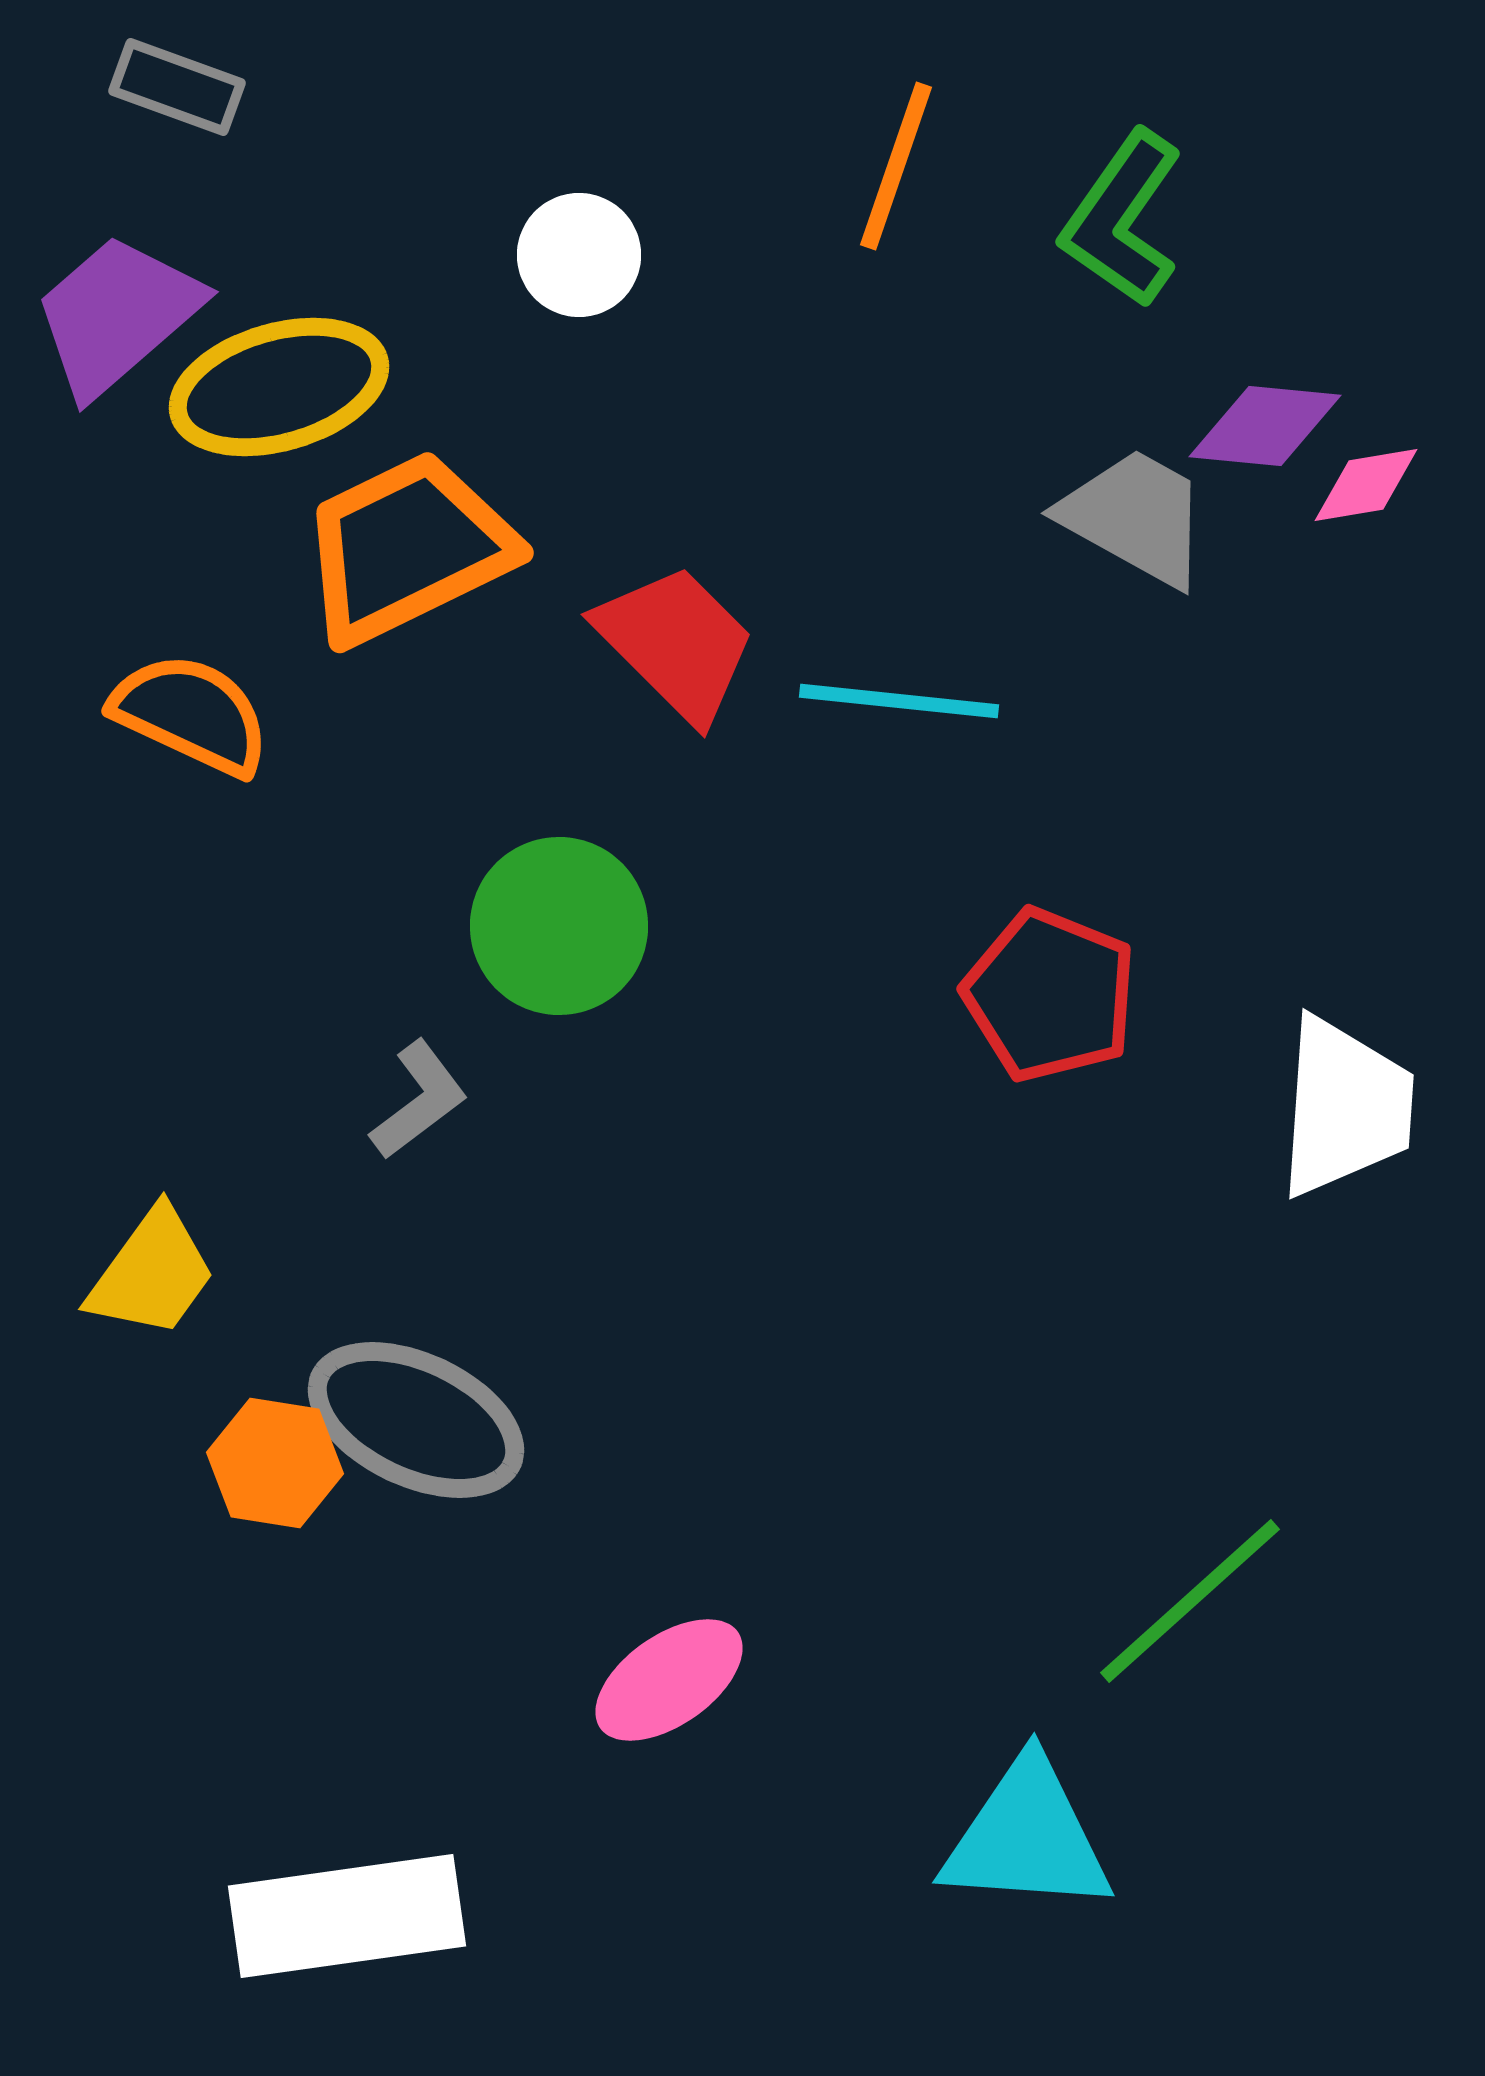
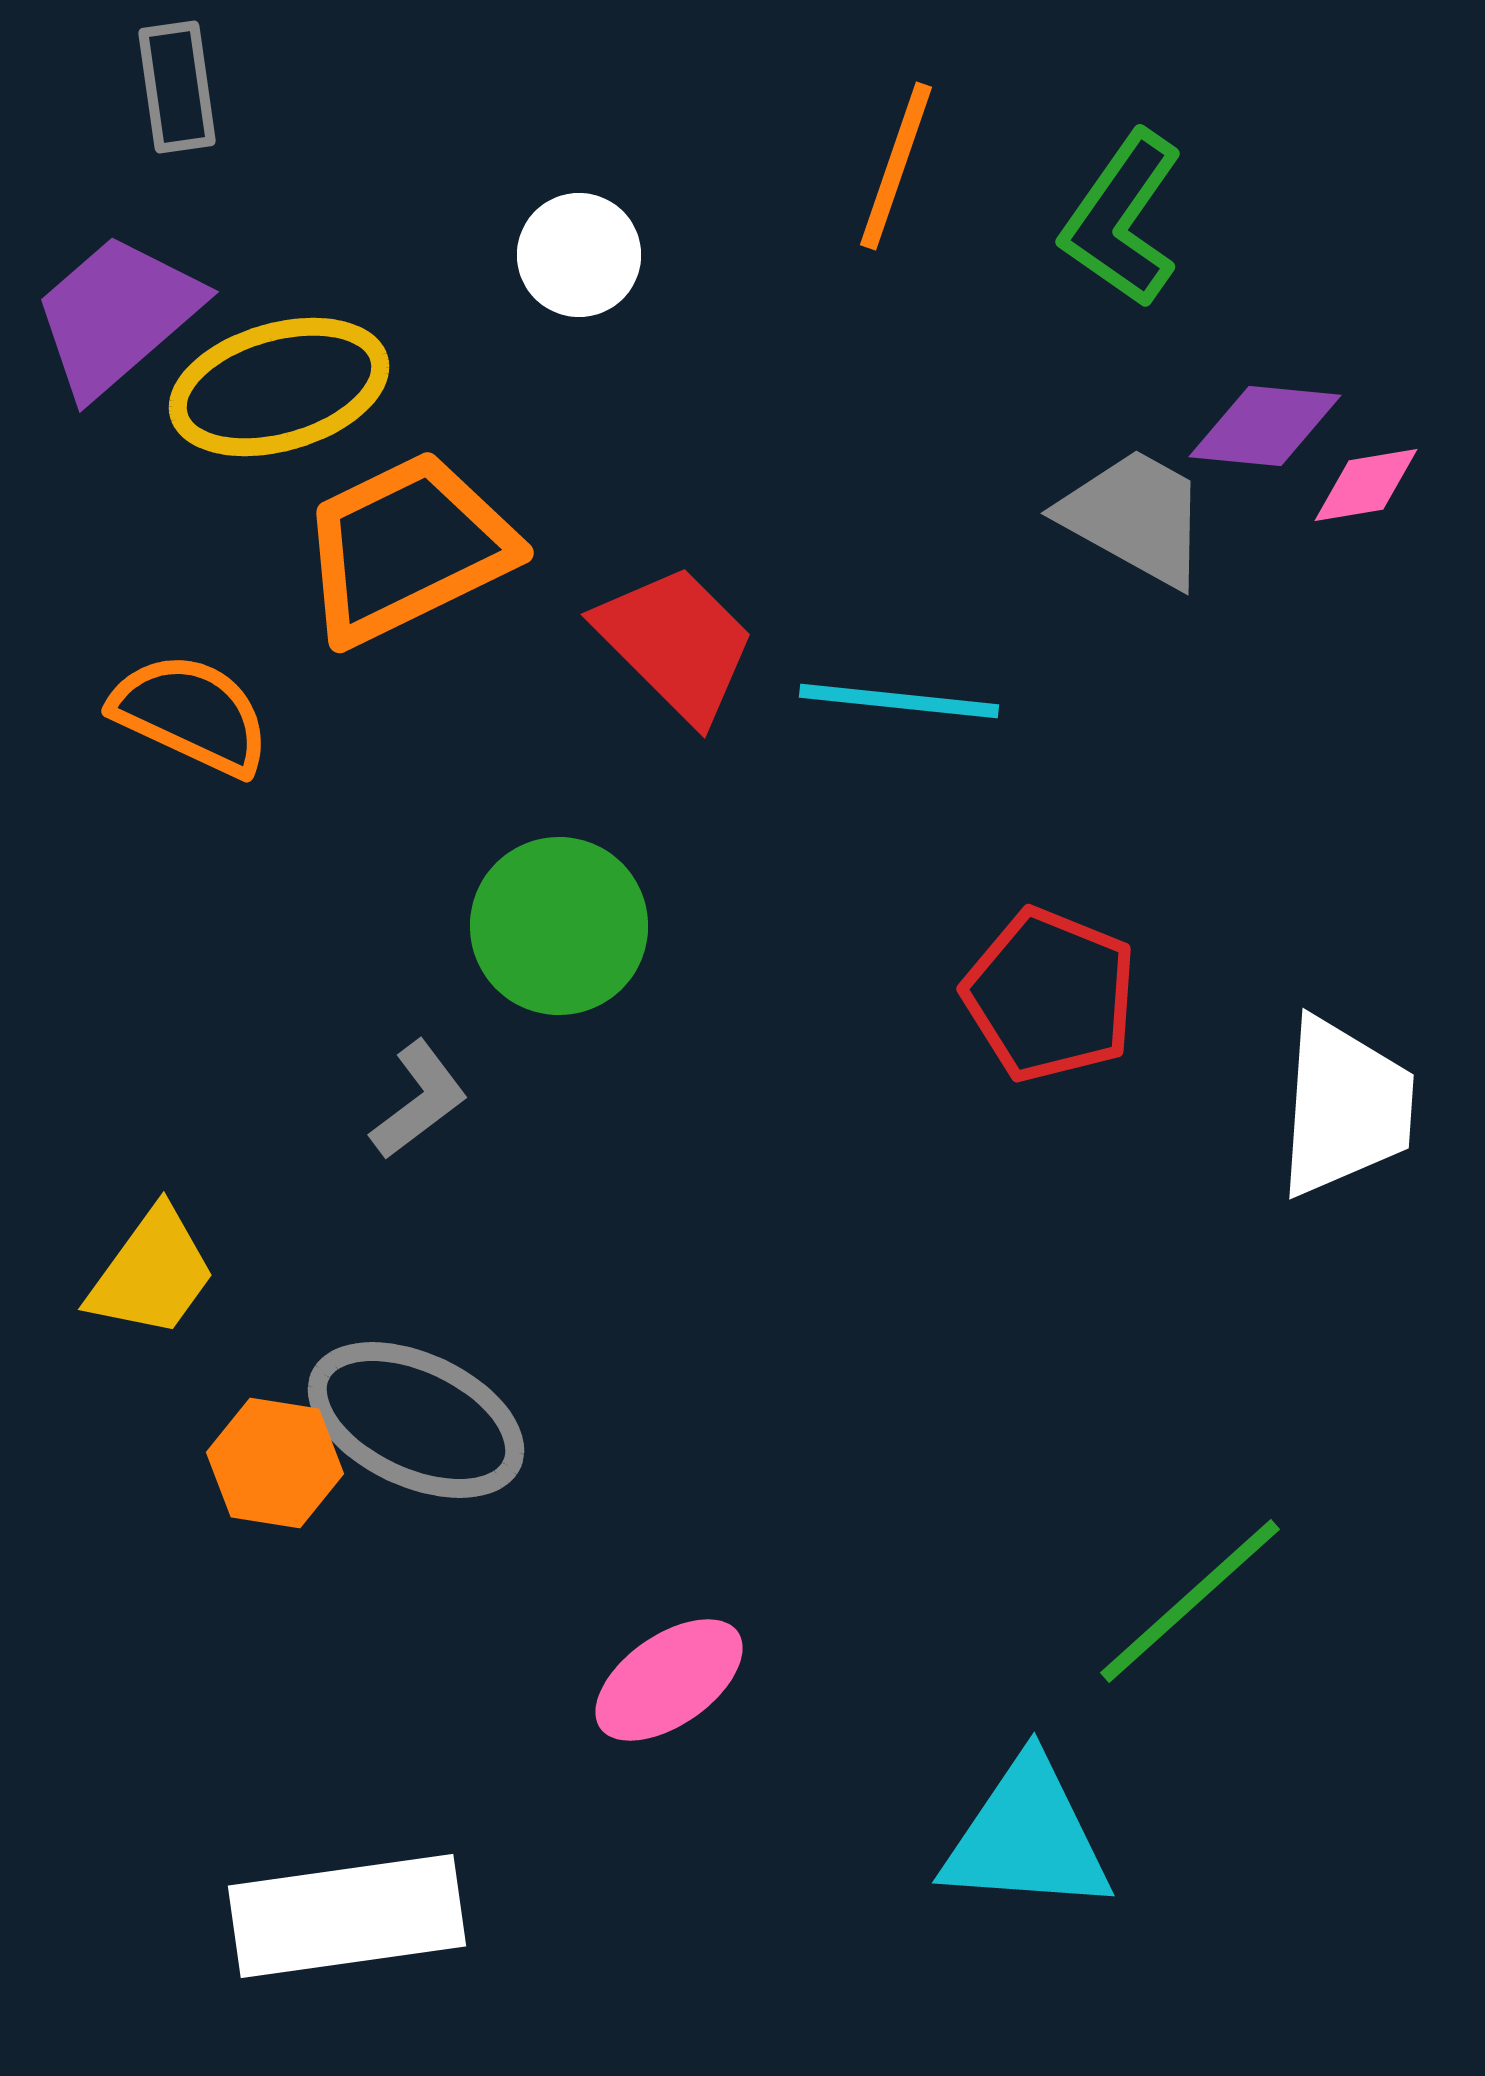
gray rectangle: rotated 62 degrees clockwise
